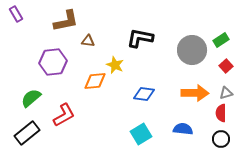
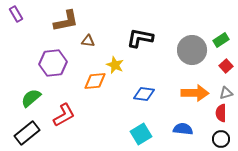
purple hexagon: moved 1 px down
